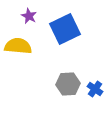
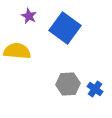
blue square: moved 1 px up; rotated 28 degrees counterclockwise
yellow semicircle: moved 1 px left, 5 px down
